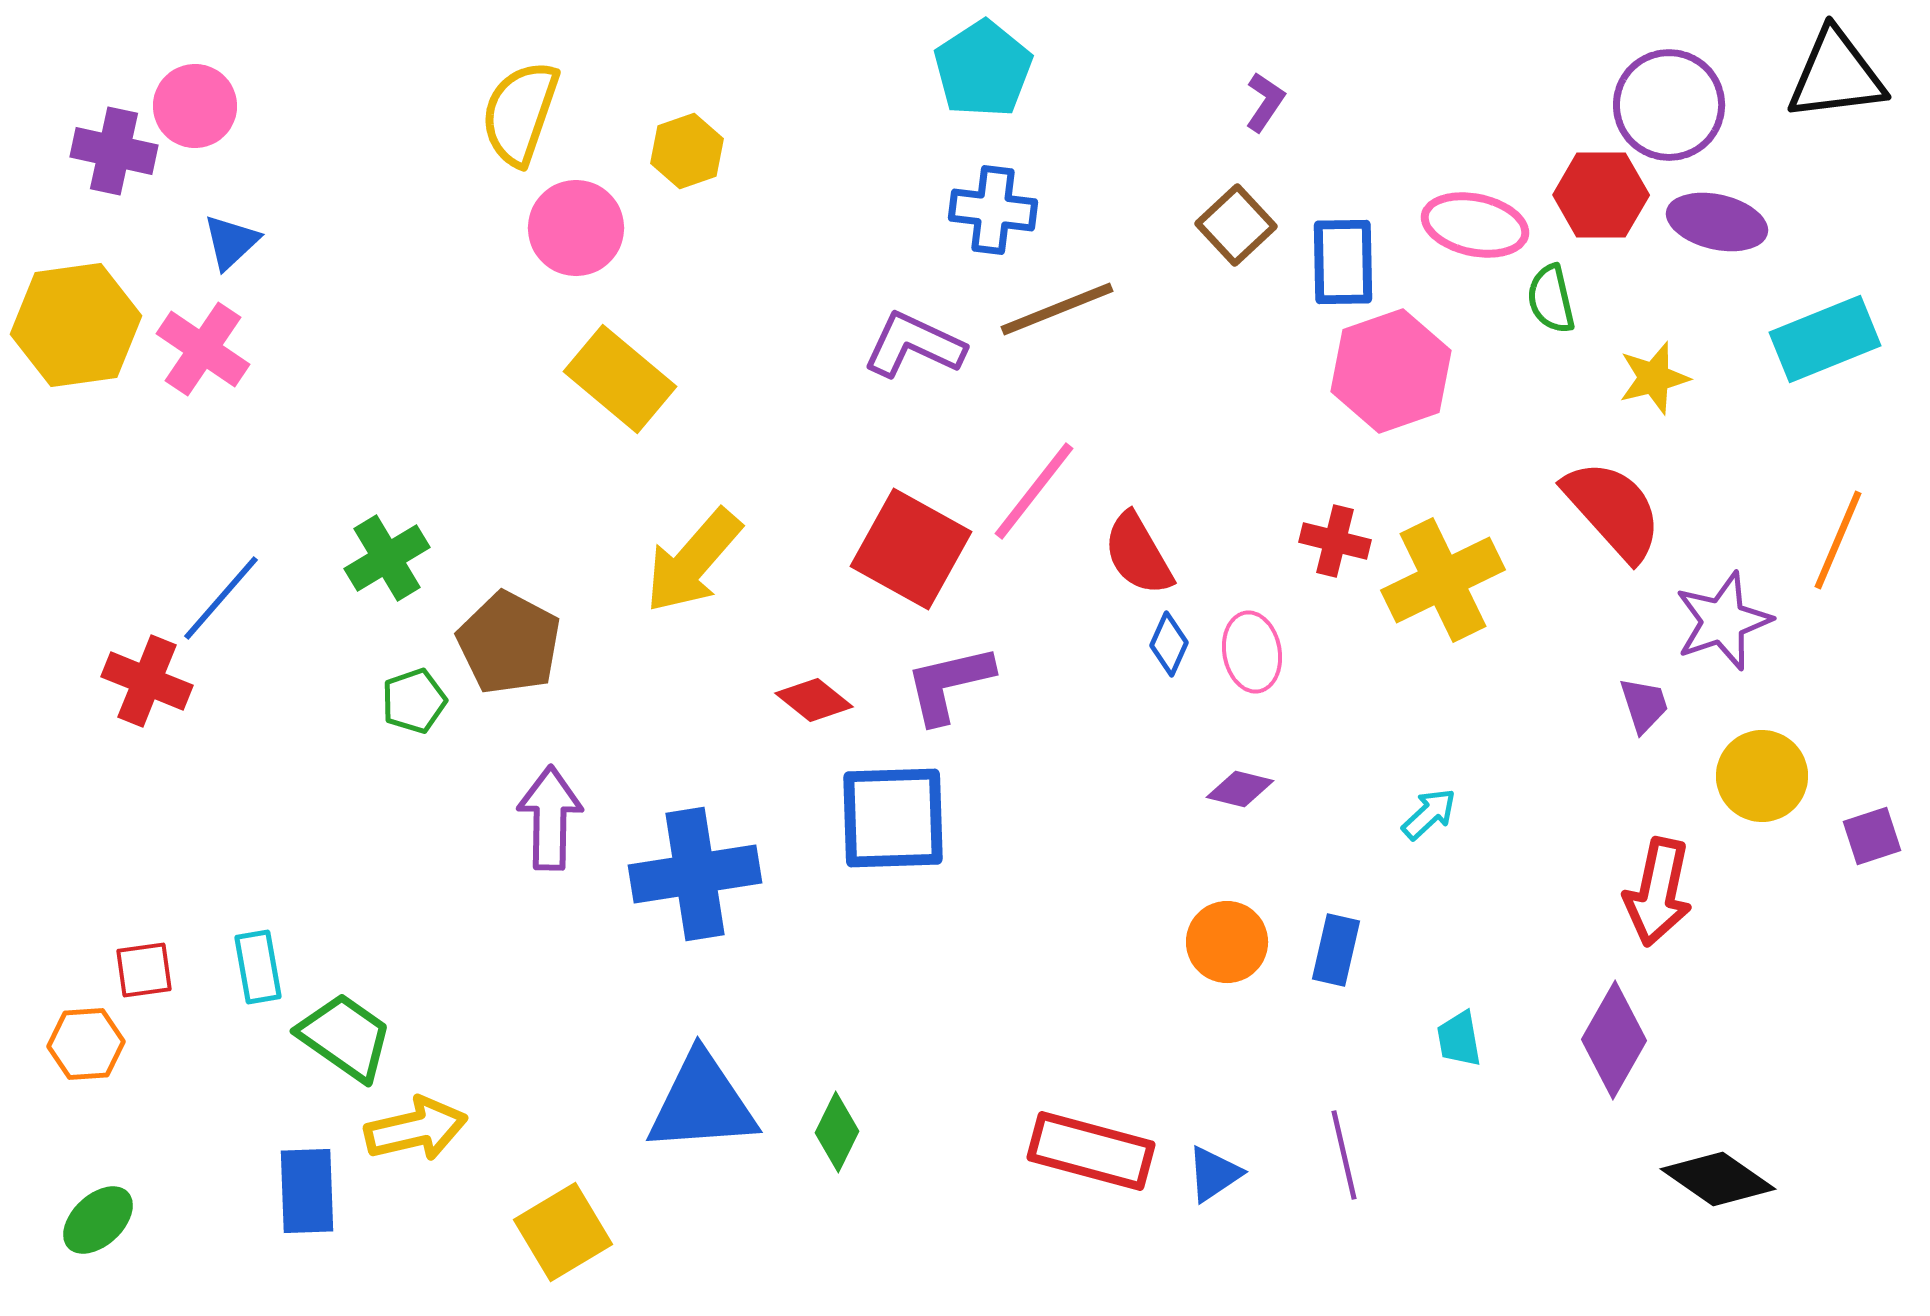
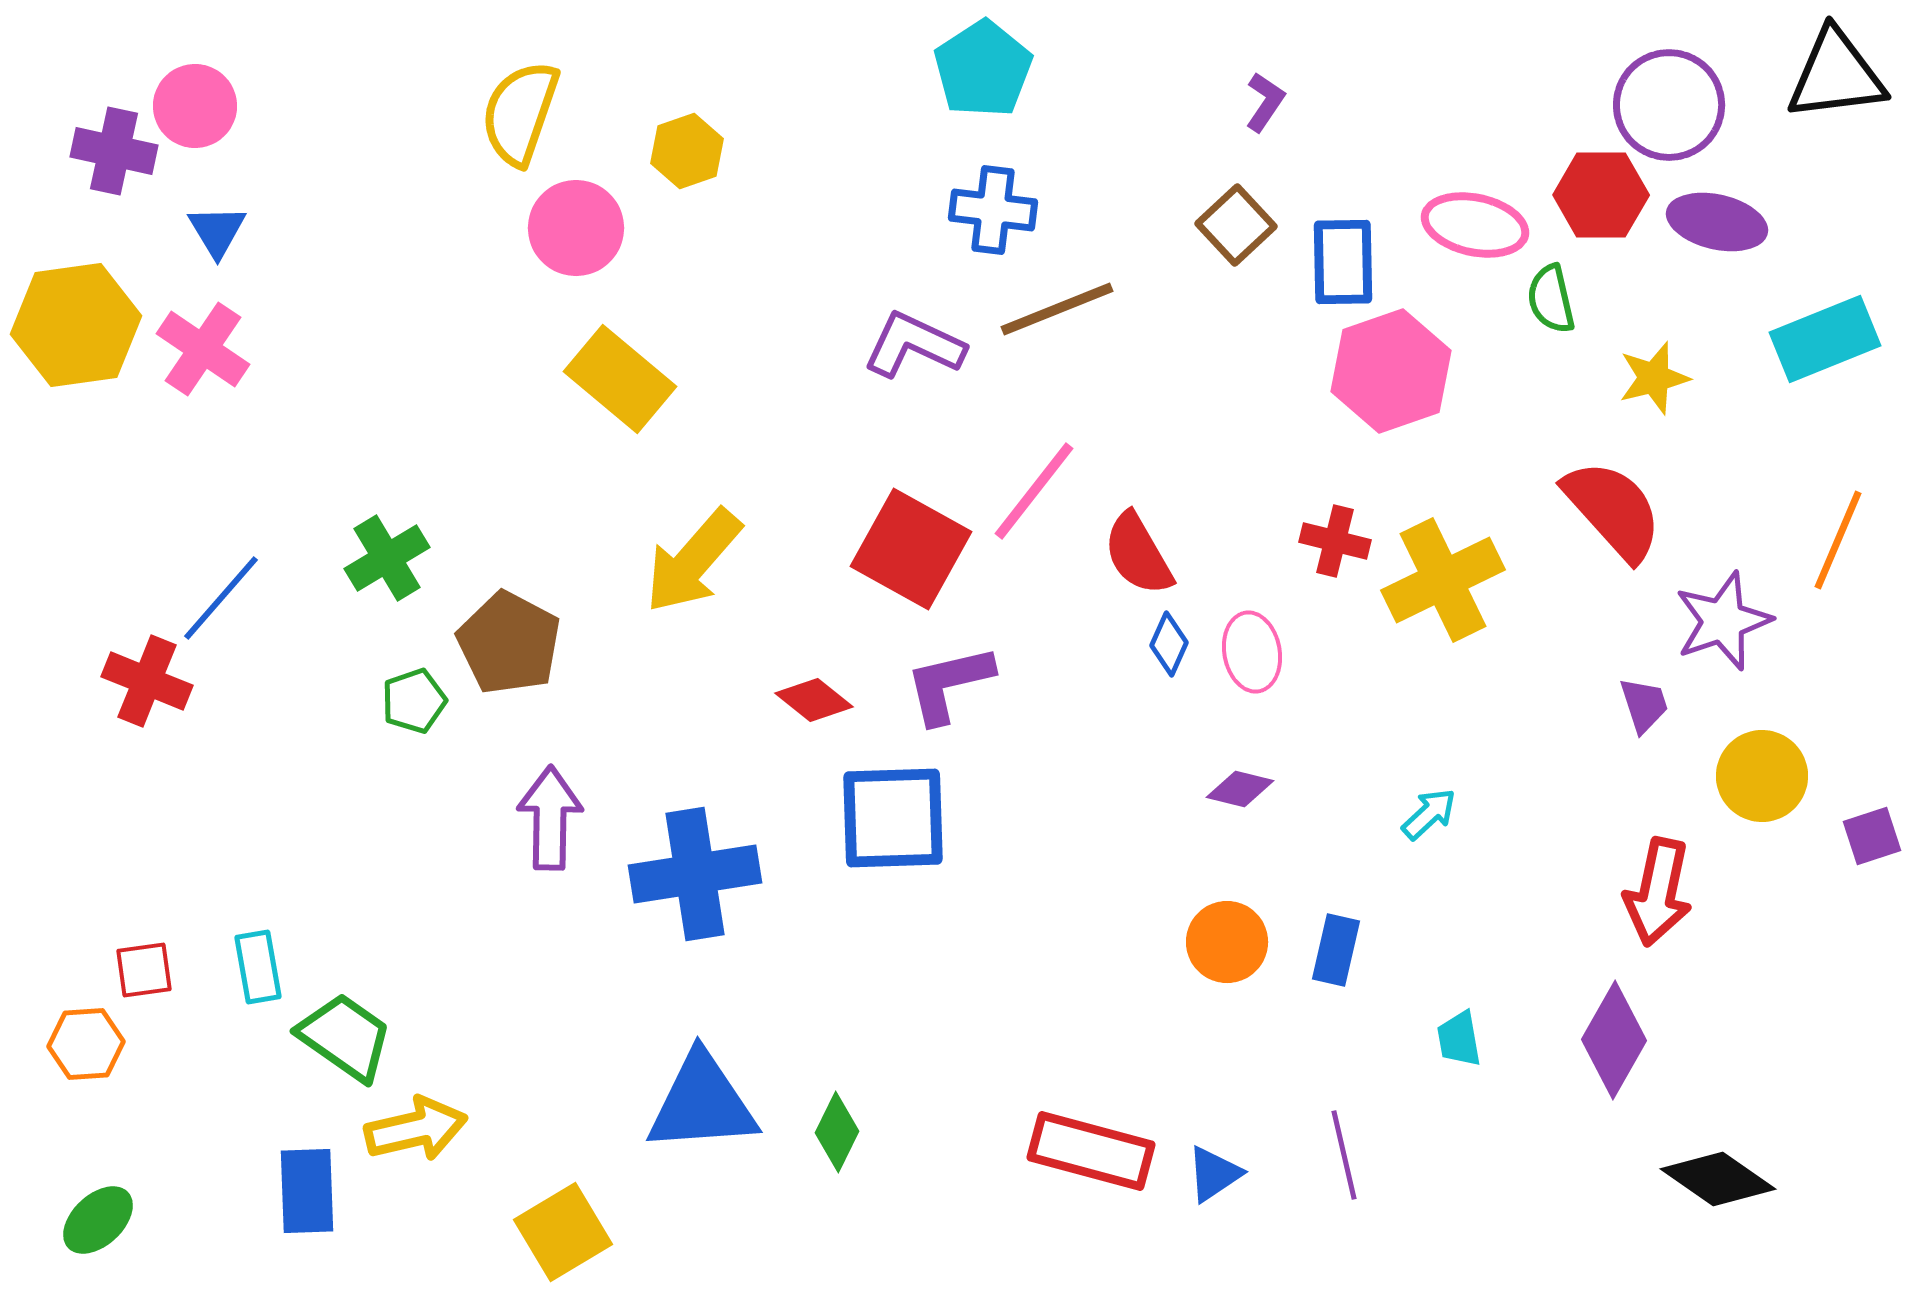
blue triangle at (231, 242): moved 14 px left, 11 px up; rotated 18 degrees counterclockwise
